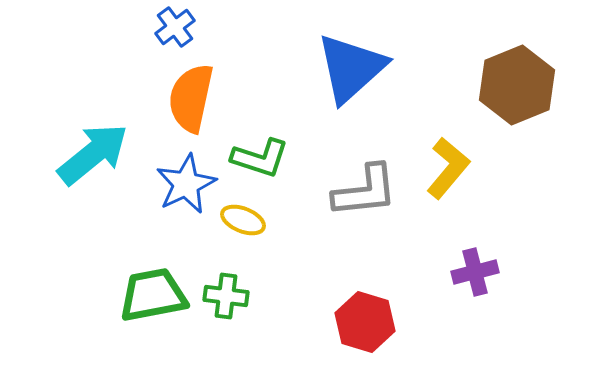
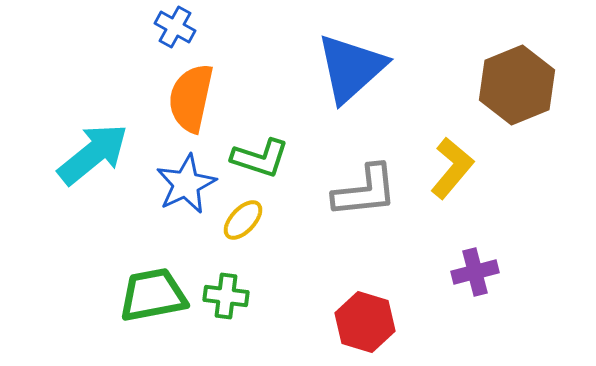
blue cross: rotated 24 degrees counterclockwise
yellow L-shape: moved 4 px right
yellow ellipse: rotated 69 degrees counterclockwise
